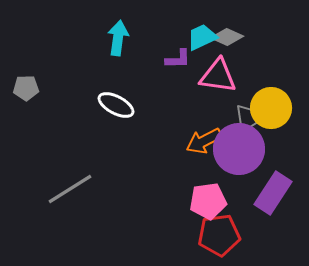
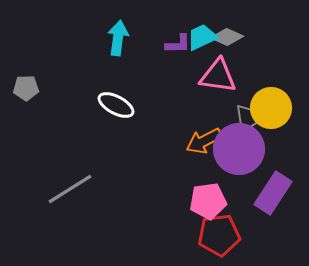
purple L-shape: moved 15 px up
